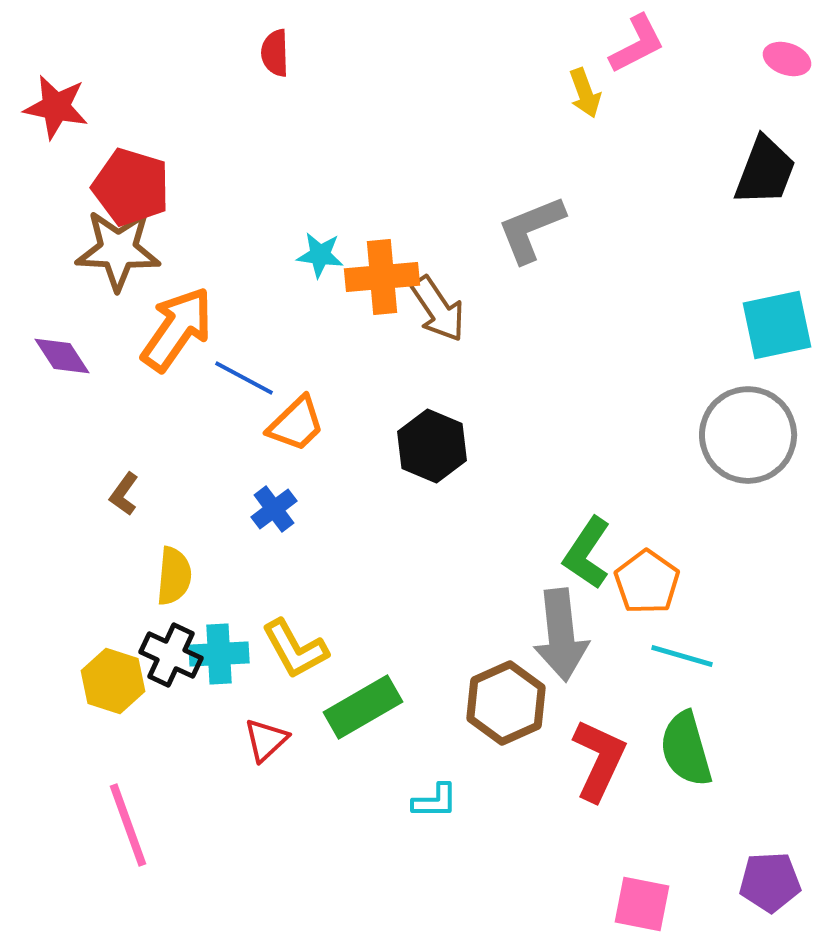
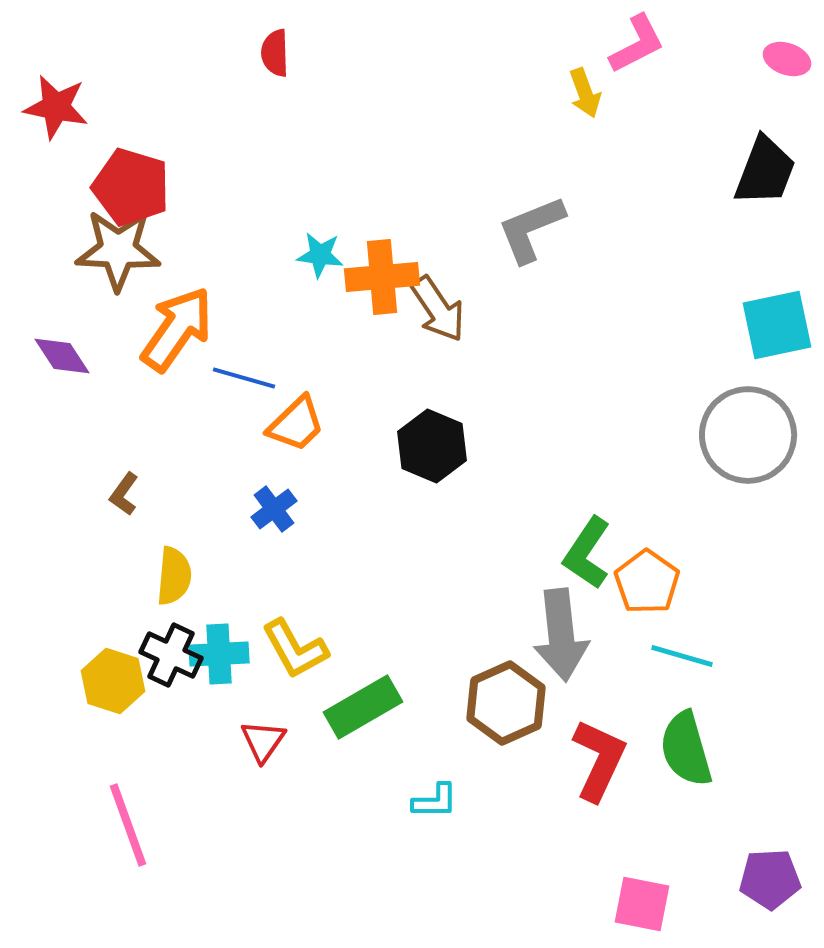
blue line: rotated 12 degrees counterclockwise
red triangle: moved 3 px left, 1 px down; rotated 12 degrees counterclockwise
purple pentagon: moved 3 px up
